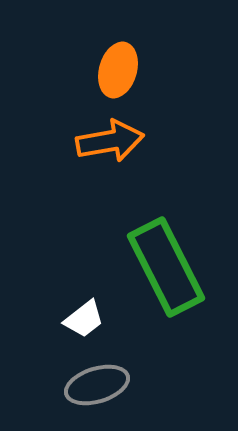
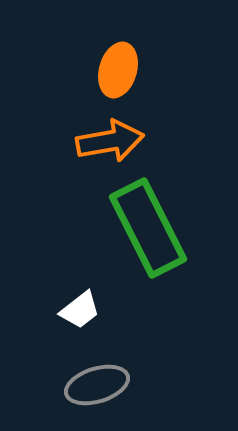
green rectangle: moved 18 px left, 39 px up
white trapezoid: moved 4 px left, 9 px up
